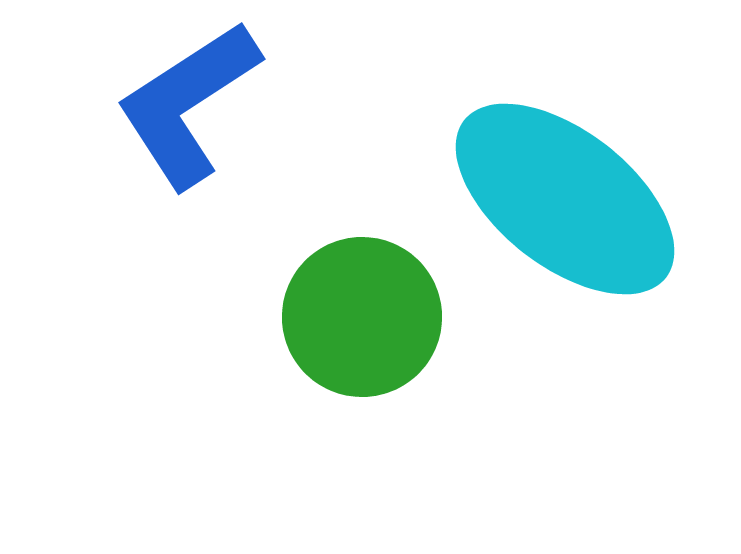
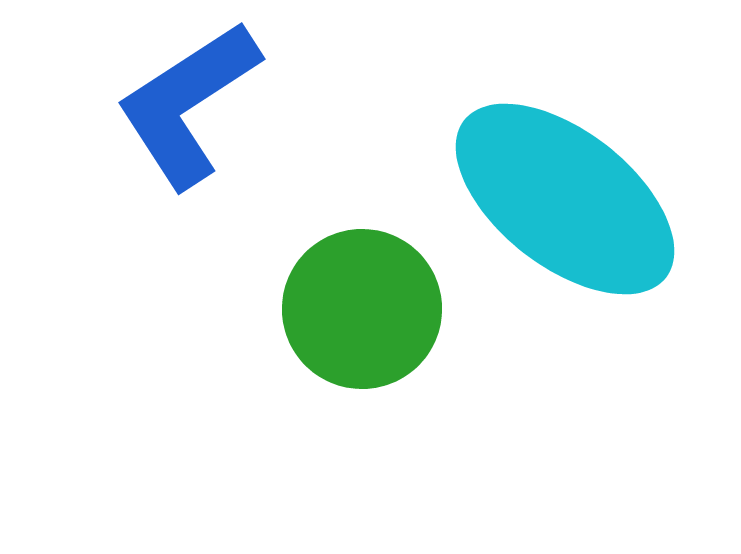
green circle: moved 8 px up
